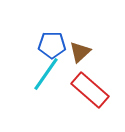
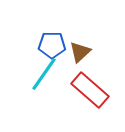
cyan line: moved 2 px left
